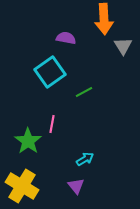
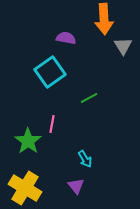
green line: moved 5 px right, 6 px down
cyan arrow: rotated 90 degrees clockwise
yellow cross: moved 3 px right, 2 px down
